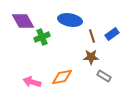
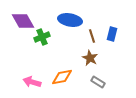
blue rectangle: rotated 40 degrees counterclockwise
brown star: moved 1 px left, 1 px down; rotated 28 degrees clockwise
gray rectangle: moved 6 px left, 6 px down
